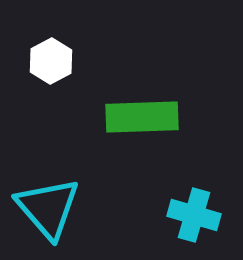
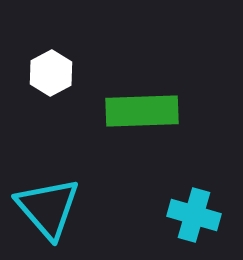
white hexagon: moved 12 px down
green rectangle: moved 6 px up
